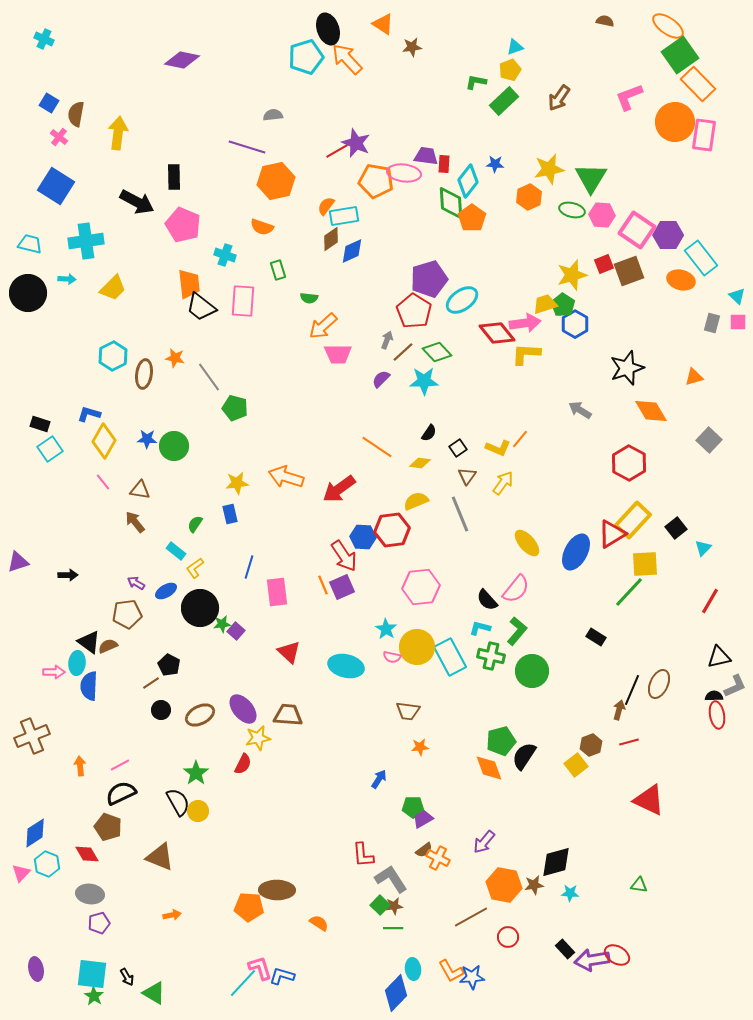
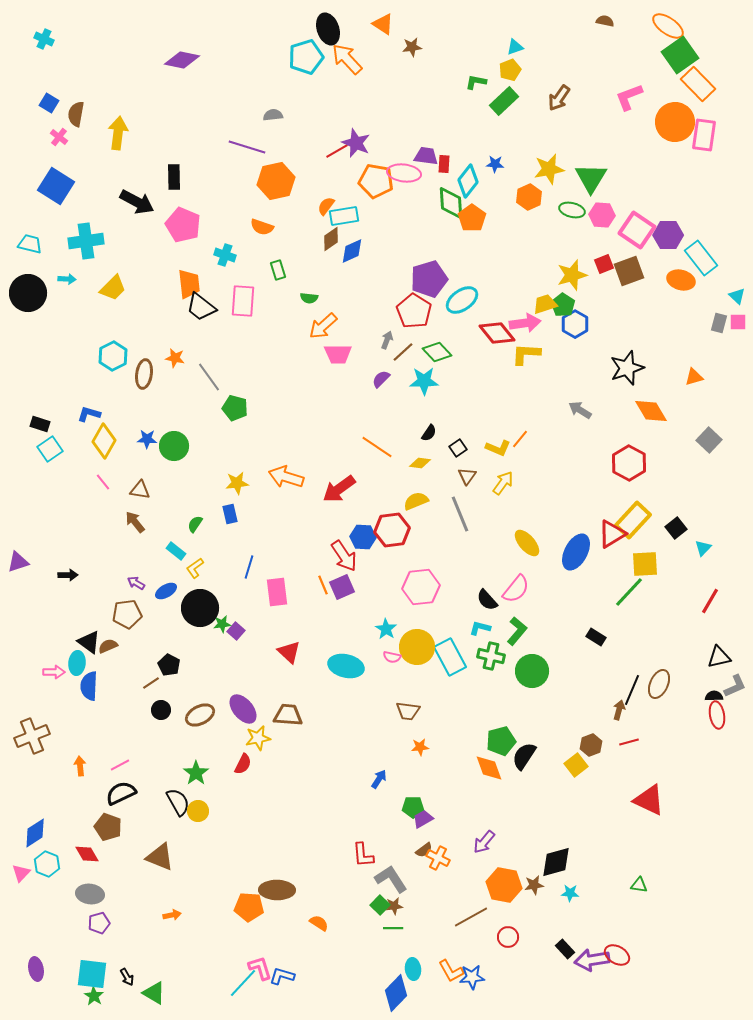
gray rectangle at (712, 323): moved 7 px right
